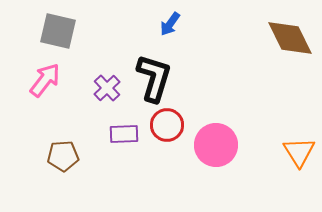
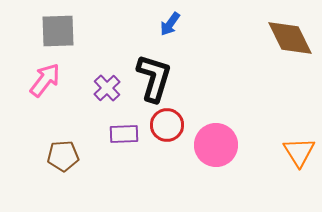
gray square: rotated 15 degrees counterclockwise
